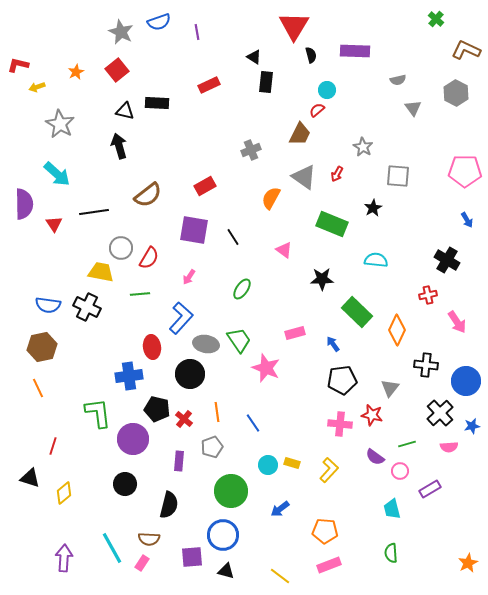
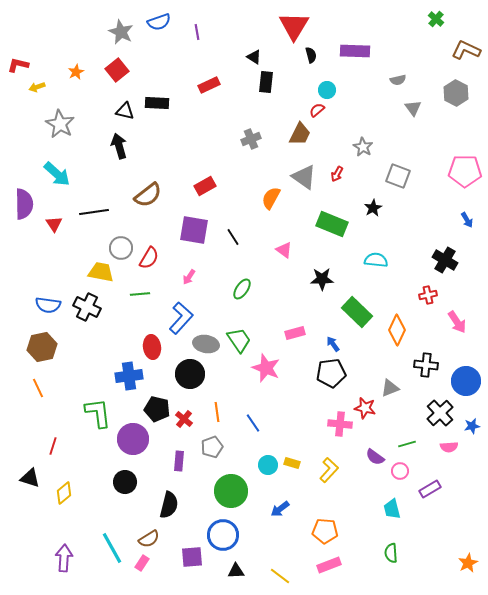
gray cross at (251, 150): moved 11 px up
gray square at (398, 176): rotated 15 degrees clockwise
black cross at (447, 260): moved 2 px left
black pentagon at (342, 380): moved 11 px left, 7 px up
gray triangle at (390, 388): rotated 30 degrees clockwise
red star at (372, 415): moved 7 px left, 7 px up
black circle at (125, 484): moved 2 px up
brown semicircle at (149, 539): rotated 35 degrees counterclockwise
black triangle at (226, 571): moved 10 px right; rotated 18 degrees counterclockwise
